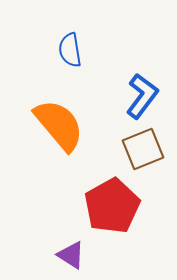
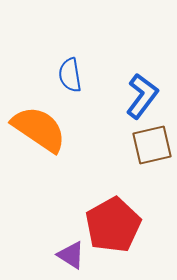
blue semicircle: moved 25 px down
orange semicircle: moved 20 px left, 4 px down; rotated 16 degrees counterclockwise
brown square: moved 9 px right, 4 px up; rotated 9 degrees clockwise
red pentagon: moved 1 px right, 19 px down
